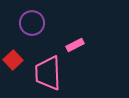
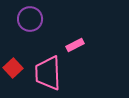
purple circle: moved 2 px left, 4 px up
red square: moved 8 px down
